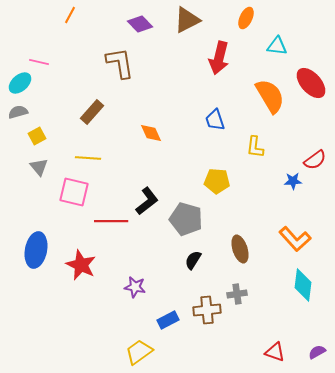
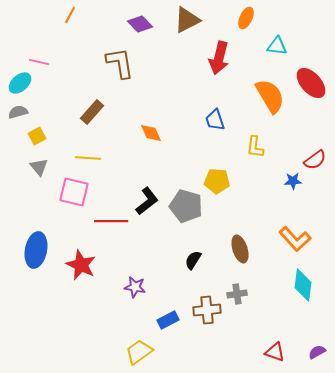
gray pentagon: moved 13 px up
